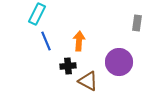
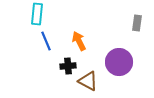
cyan rectangle: rotated 20 degrees counterclockwise
orange arrow: rotated 30 degrees counterclockwise
